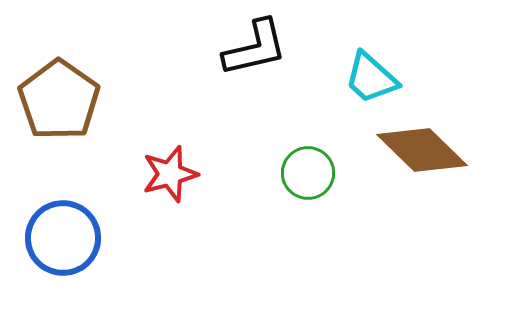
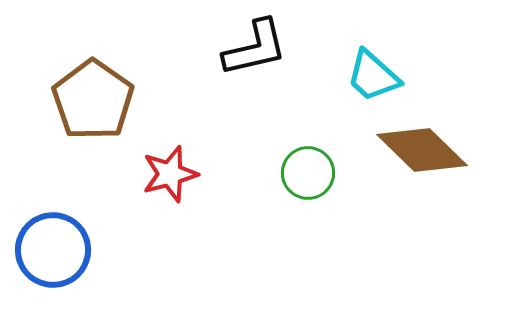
cyan trapezoid: moved 2 px right, 2 px up
brown pentagon: moved 34 px right
blue circle: moved 10 px left, 12 px down
